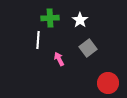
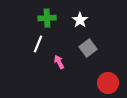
green cross: moved 3 px left
white line: moved 4 px down; rotated 18 degrees clockwise
pink arrow: moved 3 px down
